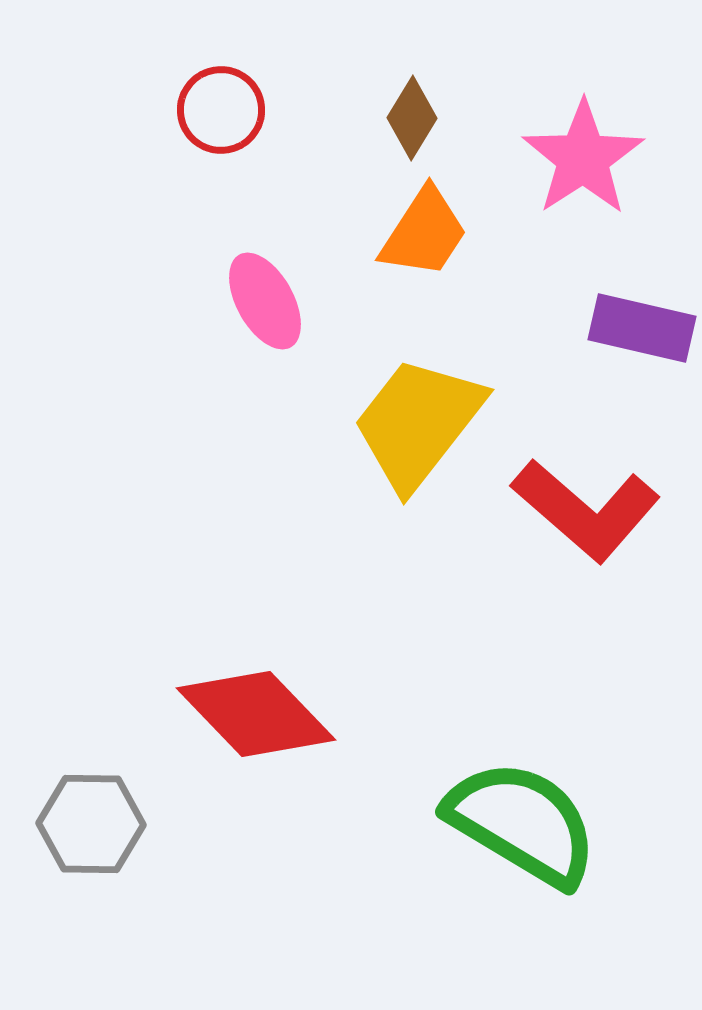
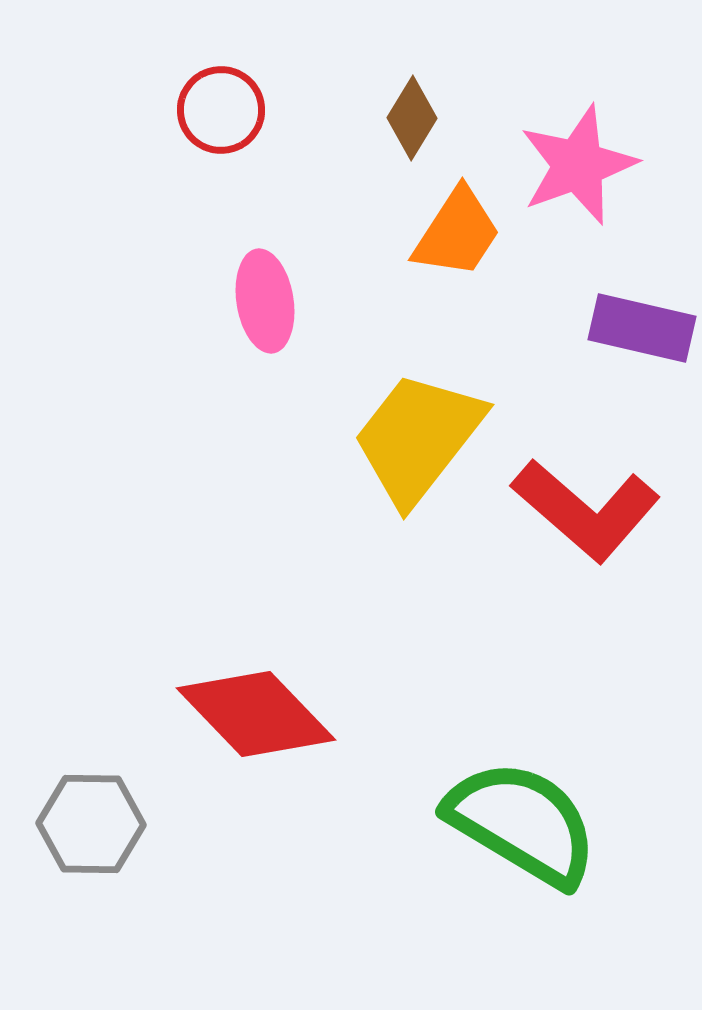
pink star: moved 5 px left, 7 px down; rotated 13 degrees clockwise
orange trapezoid: moved 33 px right
pink ellipse: rotated 20 degrees clockwise
yellow trapezoid: moved 15 px down
